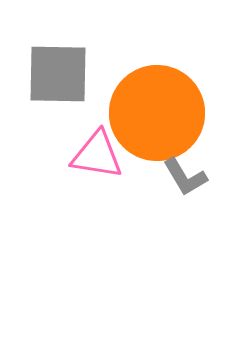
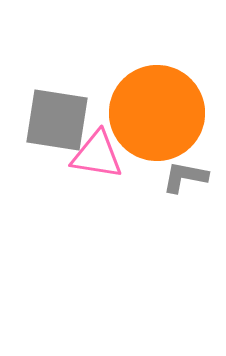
gray square: moved 1 px left, 46 px down; rotated 8 degrees clockwise
gray L-shape: rotated 132 degrees clockwise
